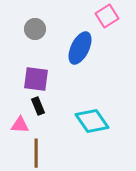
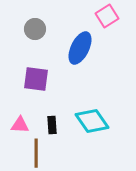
black rectangle: moved 14 px right, 19 px down; rotated 18 degrees clockwise
